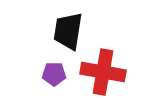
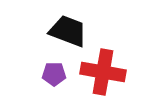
black trapezoid: rotated 102 degrees clockwise
